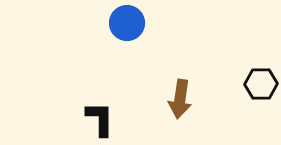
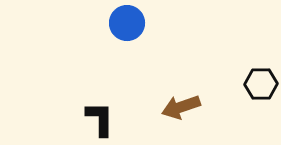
brown arrow: moved 1 px right, 8 px down; rotated 63 degrees clockwise
